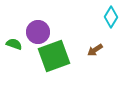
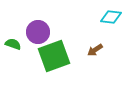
cyan diamond: rotated 65 degrees clockwise
green semicircle: moved 1 px left
